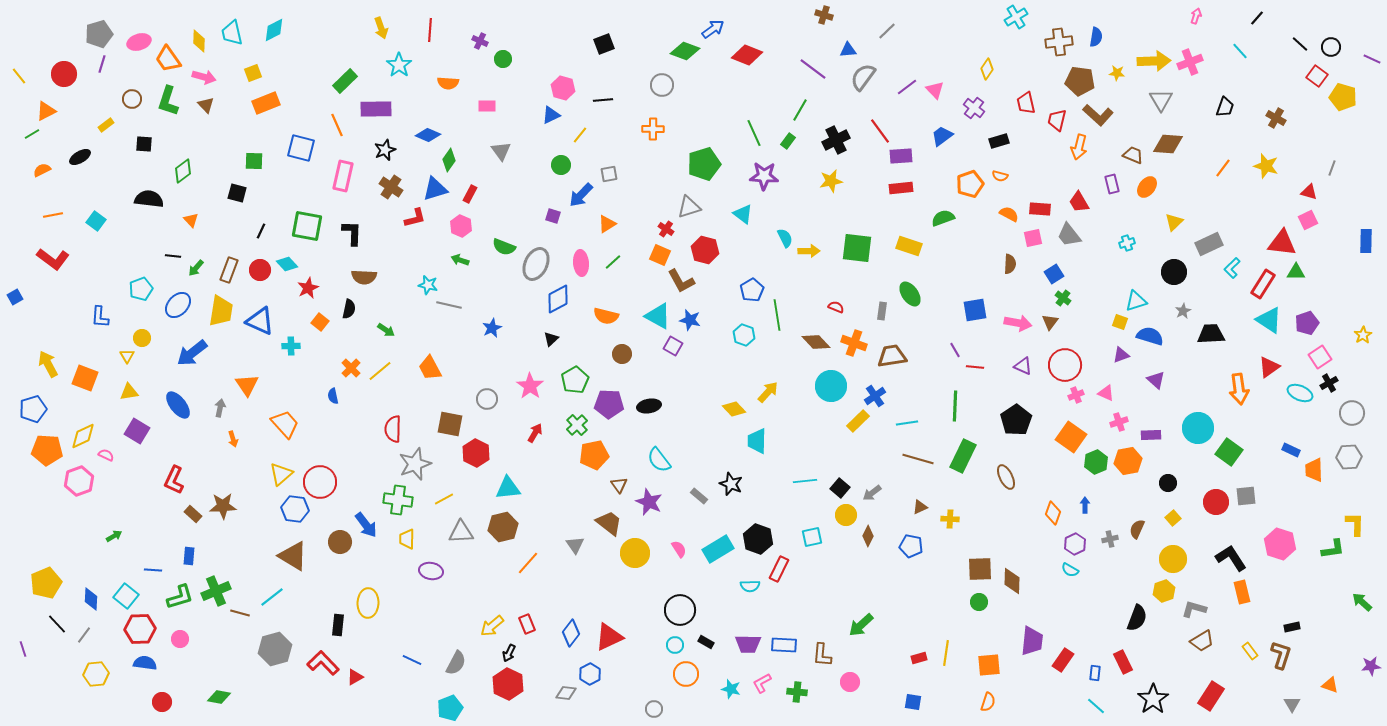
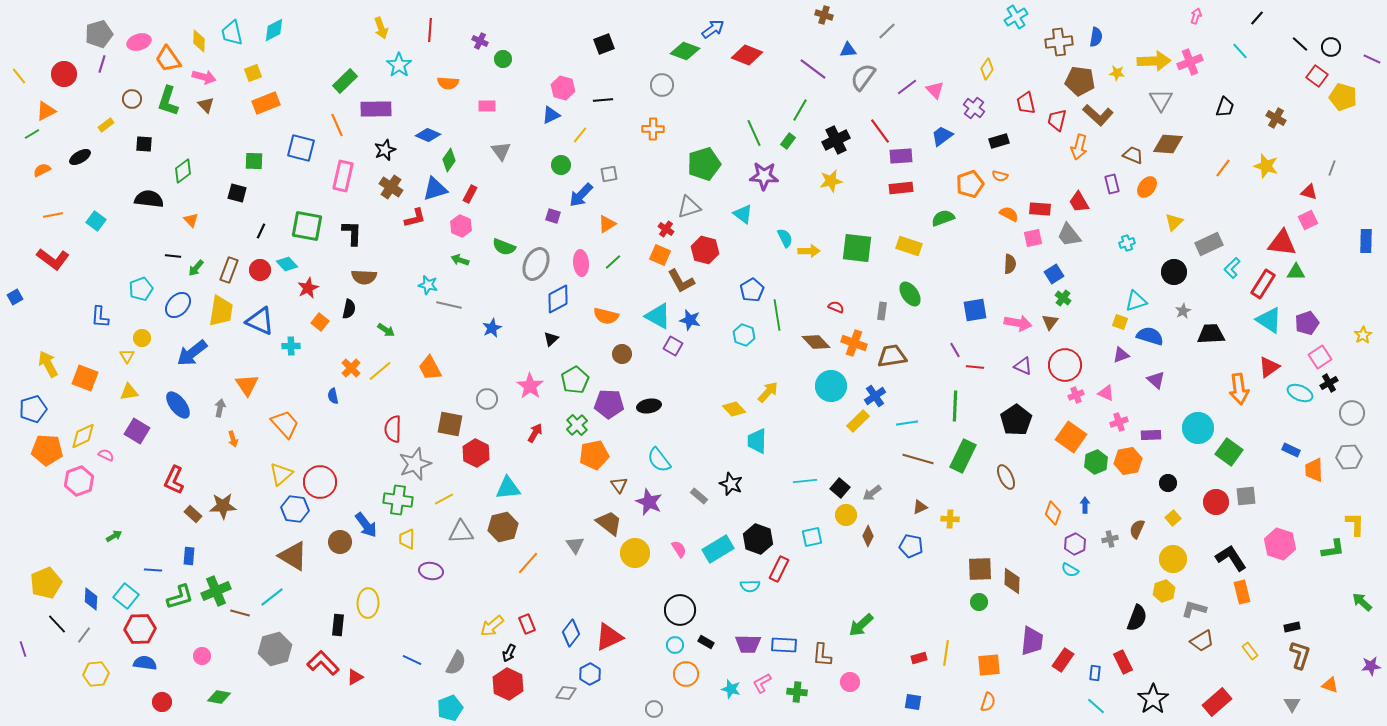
pink circle at (180, 639): moved 22 px right, 17 px down
brown L-shape at (1281, 655): moved 19 px right
red rectangle at (1211, 696): moved 6 px right, 6 px down; rotated 16 degrees clockwise
